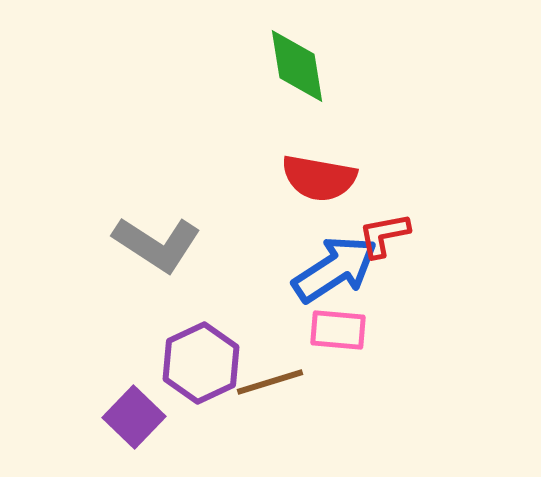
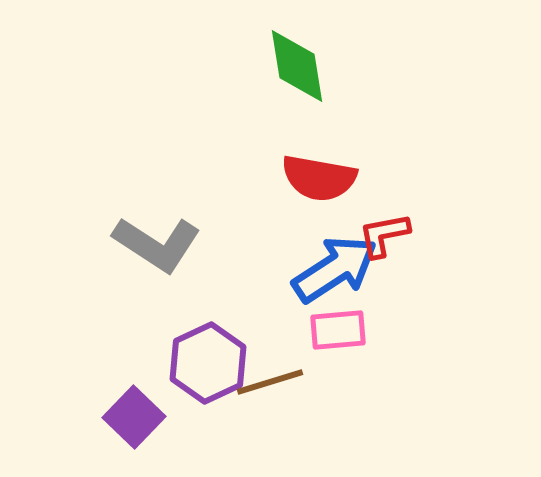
pink rectangle: rotated 10 degrees counterclockwise
purple hexagon: moved 7 px right
